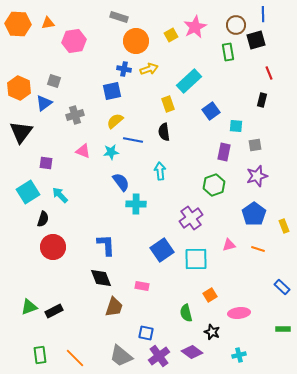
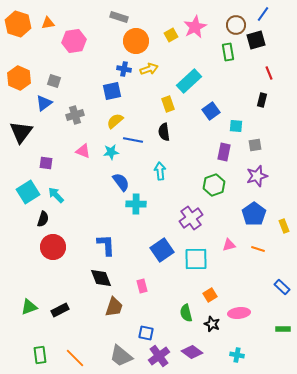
blue line at (263, 14): rotated 35 degrees clockwise
orange hexagon at (18, 24): rotated 15 degrees clockwise
orange hexagon at (19, 88): moved 10 px up
cyan arrow at (60, 195): moved 4 px left
pink rectangle at (142, 286): rotated 64 degrees clockwise
black rectangle at (54, 311): moved 6 px right, 1 px up
black star at (212, 332): moved 8 px up
cyan cross at (239, 355): moved 2 px left; rotated 24 degrees clockwise
